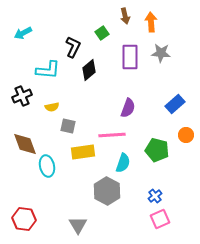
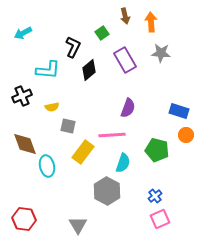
purple rectangle: moved 5 px left, 3 px down; rotated 30 degrees counterclockwise
blue rectangle: moved 4 px right, 7 px down; rotated 60 degrees clockwise
yellow rectangle: rotated 45 degrees counterclockwise
